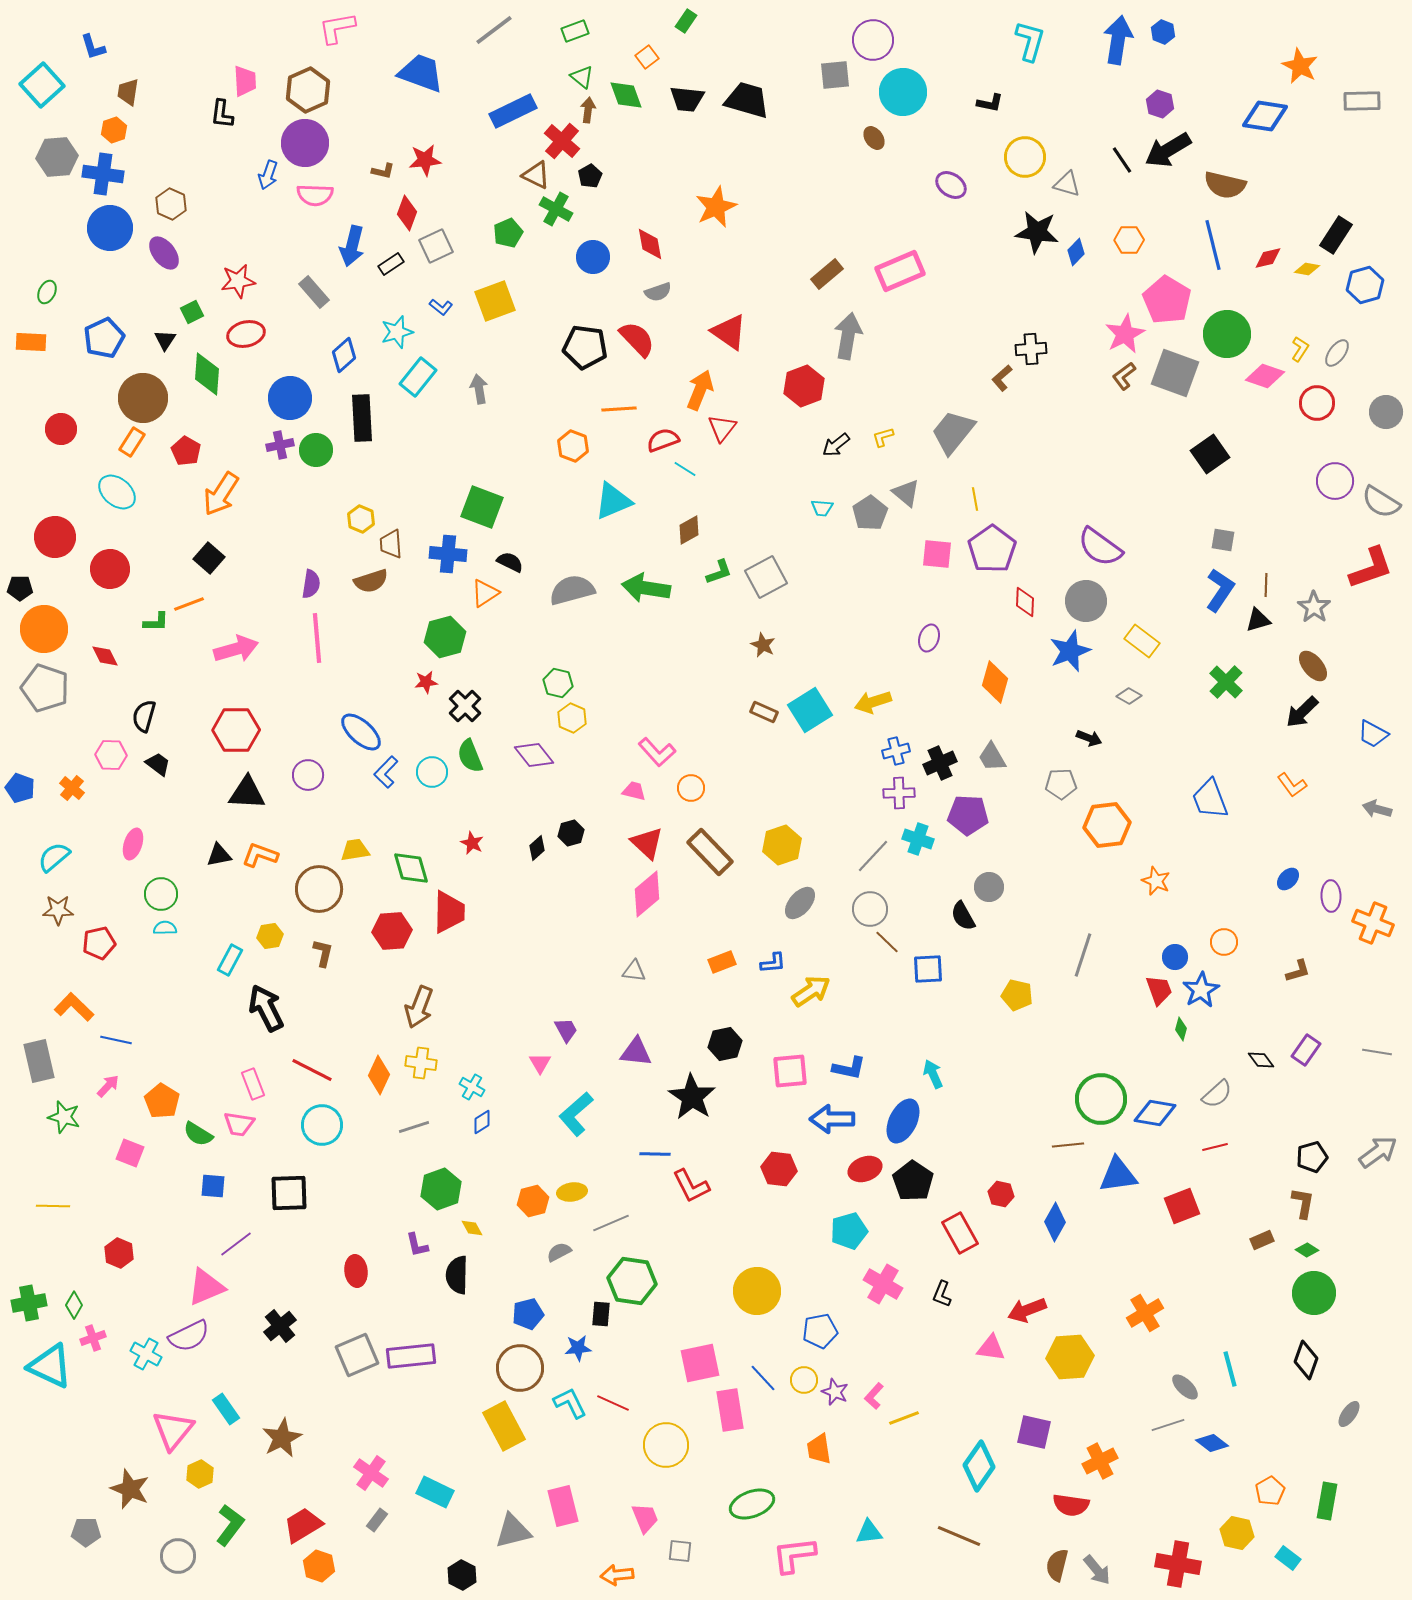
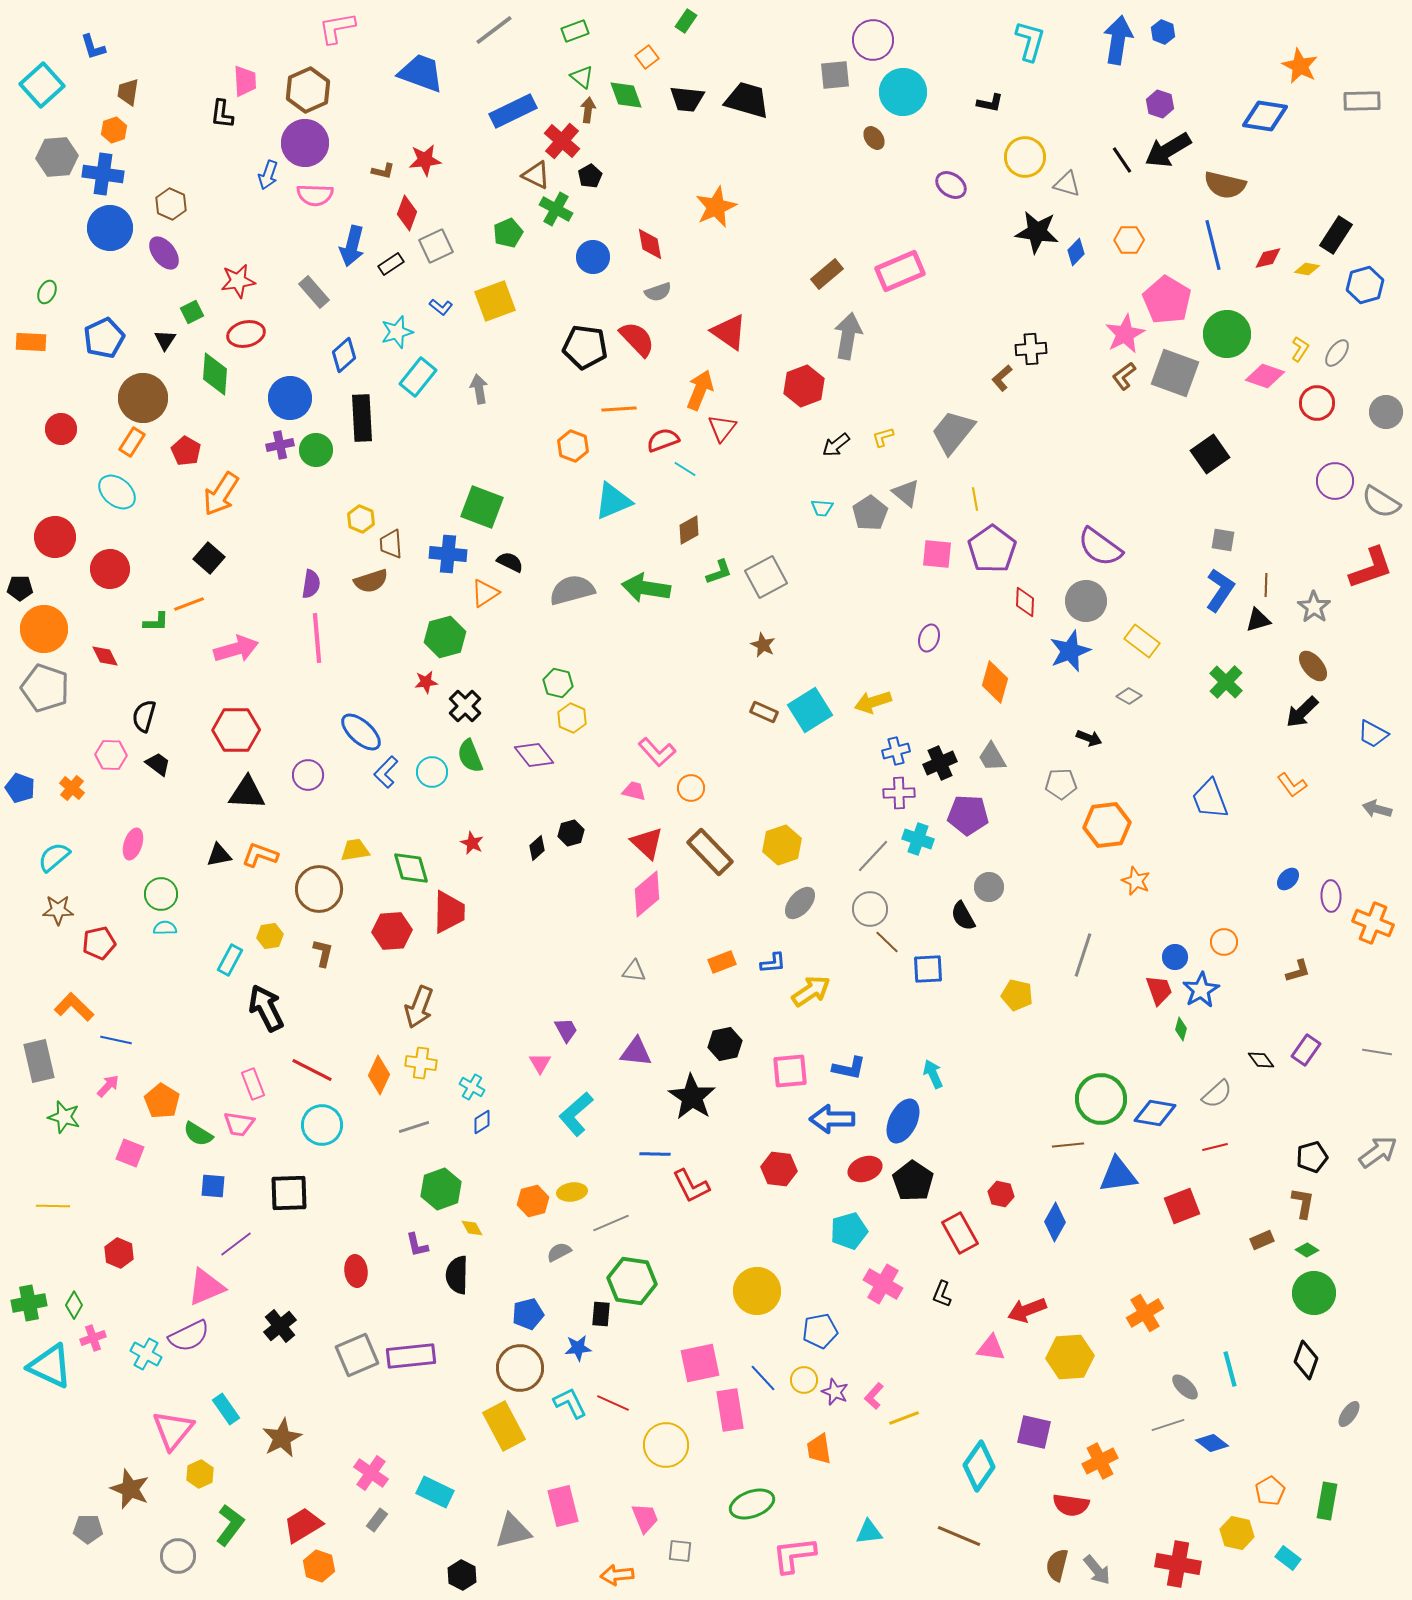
green diamond at (207, 374): moved 8 px right
orange star at (1156, 881): moved 20 px left
gray pentagon at (86, 1532): moved 2 px right, 3 px up
